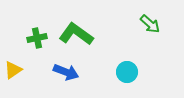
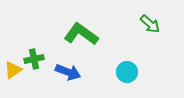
green L-shape: moved 5 px right
green cross: moved 3 px left, 21 px down
blue arrow: moved 2 px right
